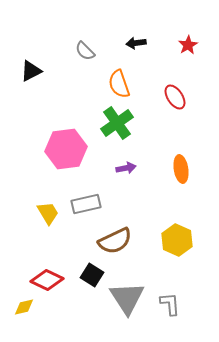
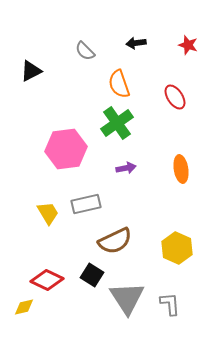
red star: rotated 24 degrees counterclockwise
yellow hexagon: moved 8 px down
